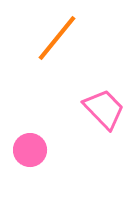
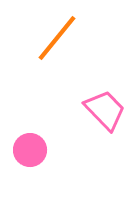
pink trapezoid: moved 1 px right, 1 px down
